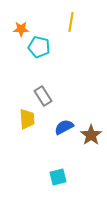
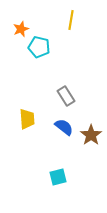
yellow line: moved 2 px up
orange star: rotated 21 degrees counterclockwise
gray rectangle: moved 23 px right
blue semicircle: rotated 66 degrees clockwise
